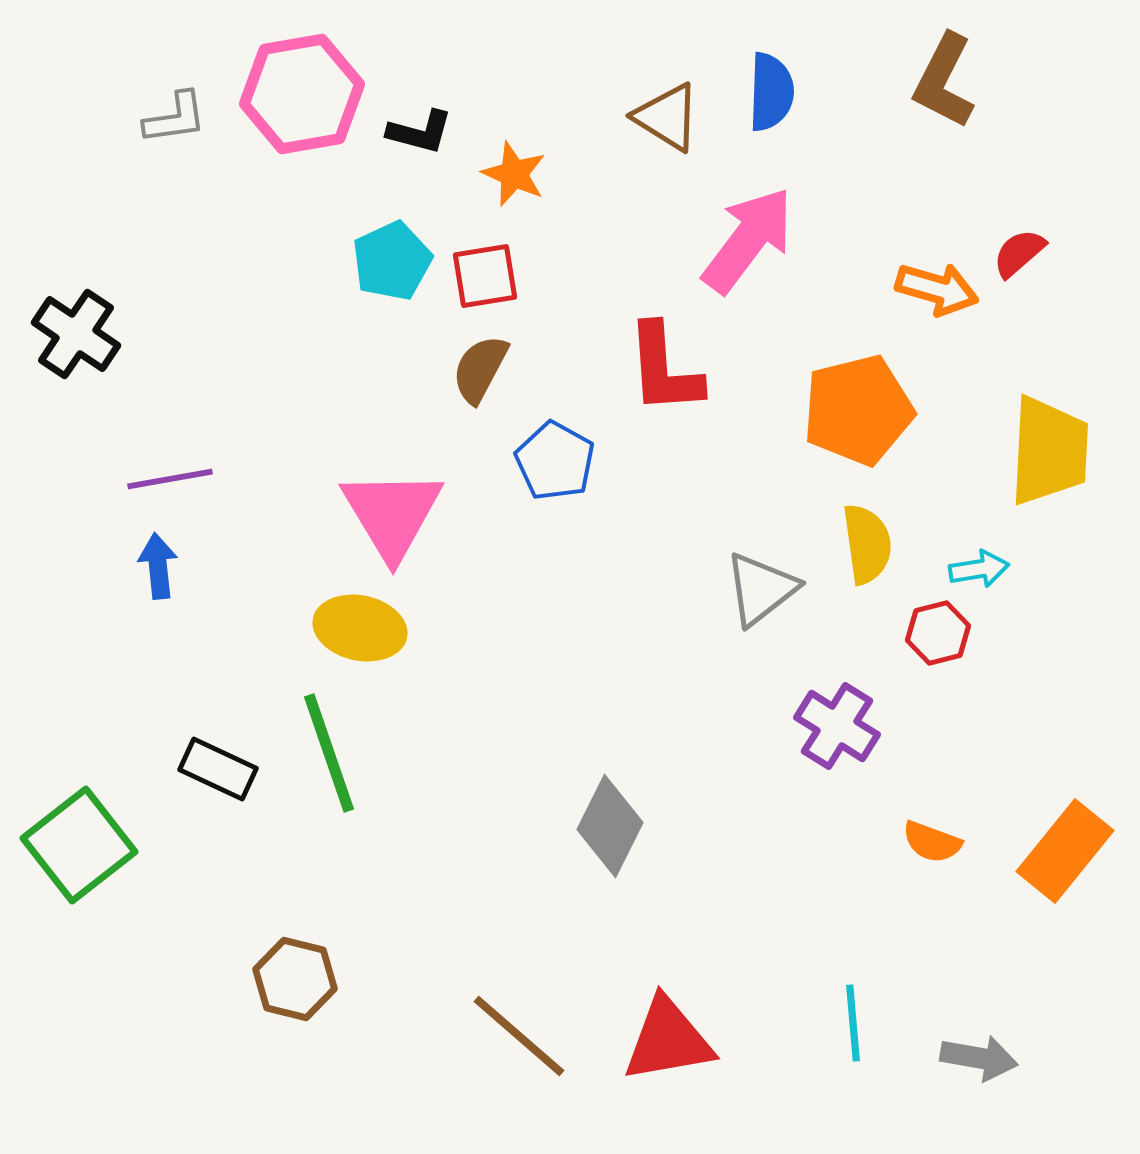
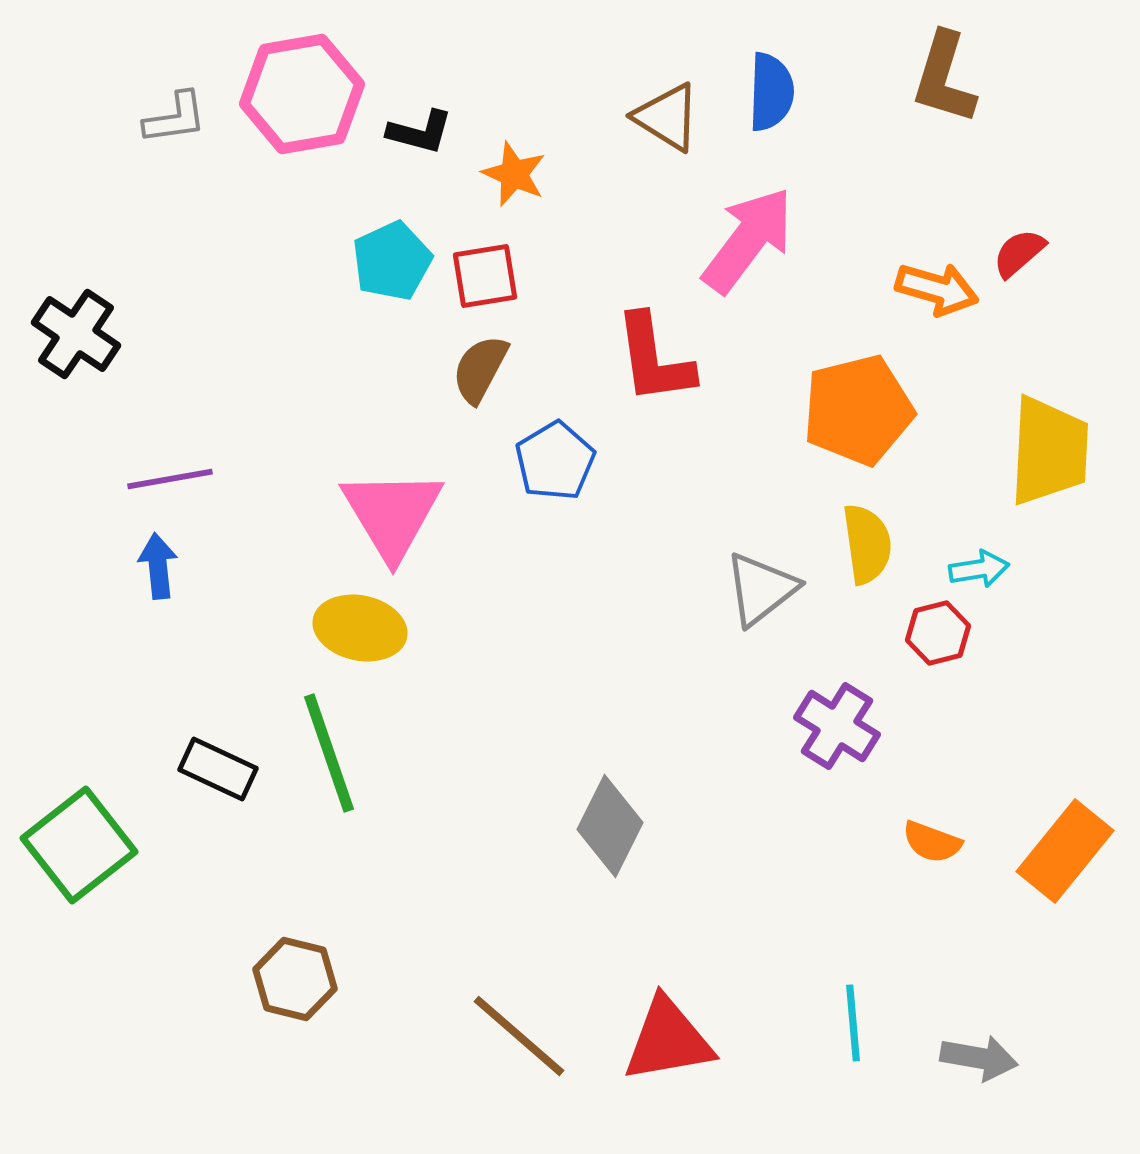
brown L-shape: moved 3 px up; rotated 10 degrees counterclockwise
red L-shape: moved 10 px left, 10 px up; rotated 4 degrees counterclockwise
blue pentagon: rotated 12 degrees clockwise
